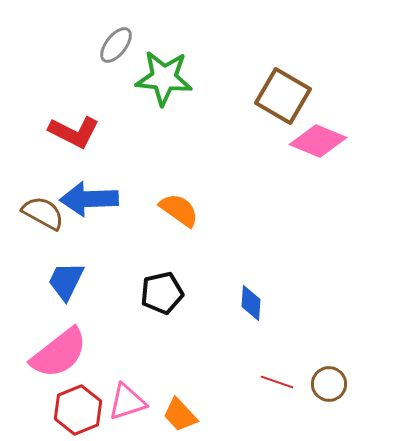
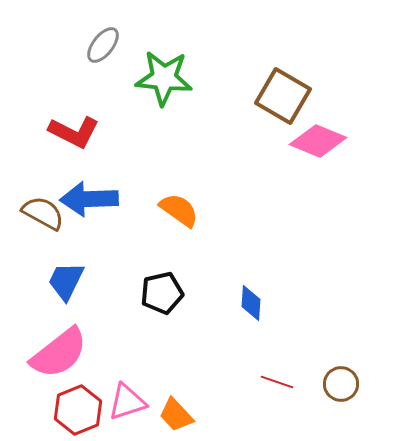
gray ellipse: moved 13 px left
brown circle: moved 12 px right
orange trapezoid: moved 4 px left
